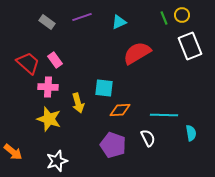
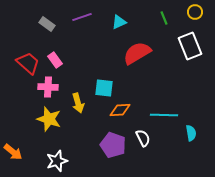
yellow circle: moved 13 px right, 3 px up
gray rectangle: moved 2 px down
white semicircle: moved 5 px left
